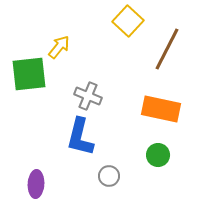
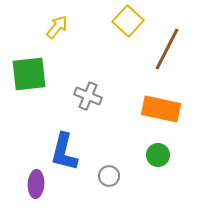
yellow arrow: moved 2 px left, 20 px up
blue L-shape: moved 16 px left, 15 px down
